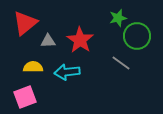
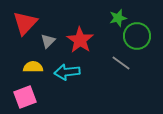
red triangle: rotated 8 degrees counterclockwise
gray triangle: rotated 42 degrees counterclockwise
